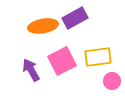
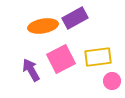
pink square: moved 1 px left, 2 px up
